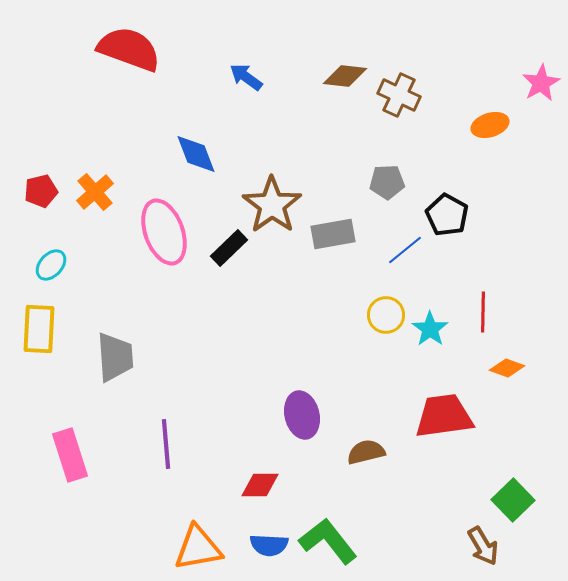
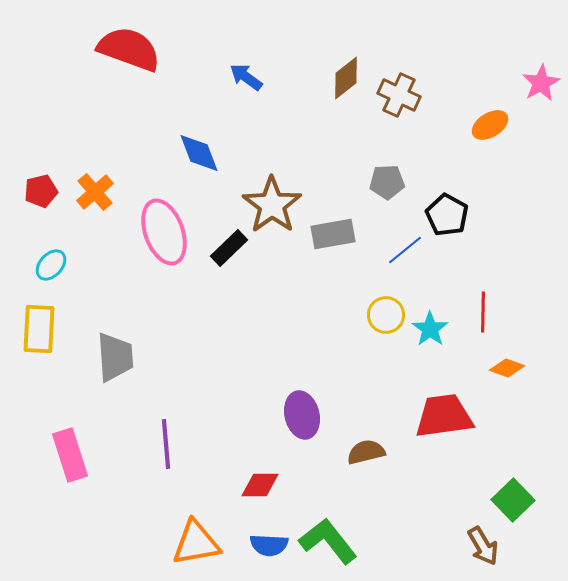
brown diamond: moved 1 px right, 2 px down; rotated 45 degrees counterclockwise
orange ellipse: rotated 15 degrees counterclockwise
blue diamond: moved 3 px right, 1 px up
orange triangle: moved 2 px left, 5 px up
